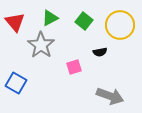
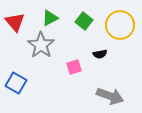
black semicircle: moved 2 px down
